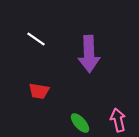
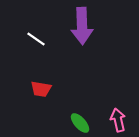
purple arrow: moved 7 px left, 28 px up
red trapezoid: moved 2 px right, 2 px up
